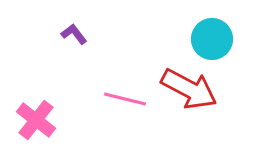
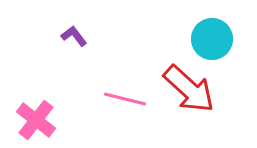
purple L-shape: moved 2 px down
red arrow: rotated 14 degrees clockwise
